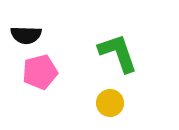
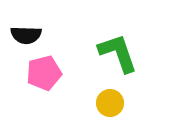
pink pentagon: moved 4 px right, 1 px down
